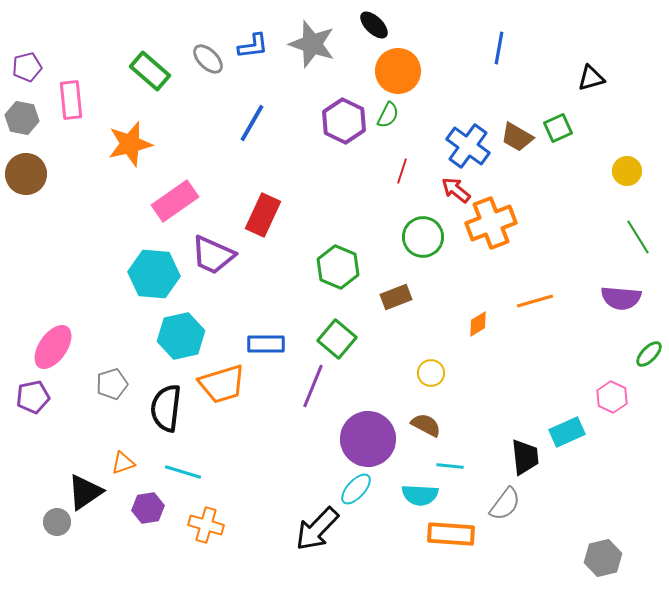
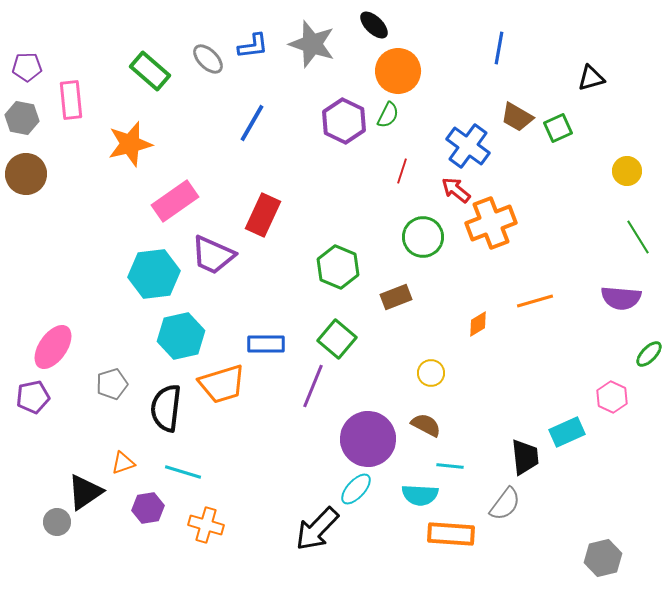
purple pentagon at (27, 67): rotated 12 degrees clockwise
brown trapezoid at (517, 137): moved 20 px up
cyan hexagon at (154, 274): rotated 12 degrees counterclockwise
